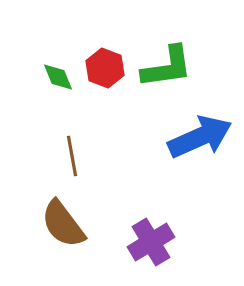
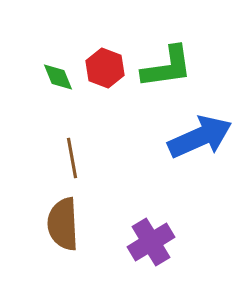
brown line: moved 2 px down
brown semicircle: rotated 34 degrees clockwise
